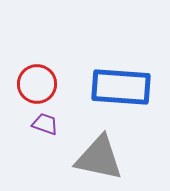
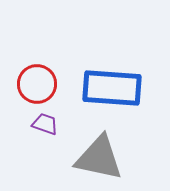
blue rectangle: moved 9 px left, 1 px down
